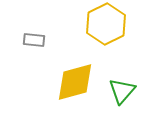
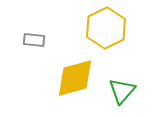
yellow hexagon: moved 4 px down
yellow diamond: moved 4 px up
